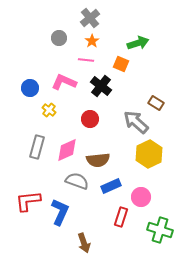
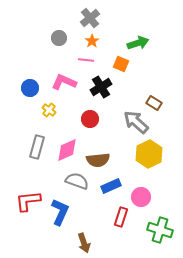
black cross: moved 1 px down; rotated 20 degrees clockwise
brown rectangle: moved 2 px left
